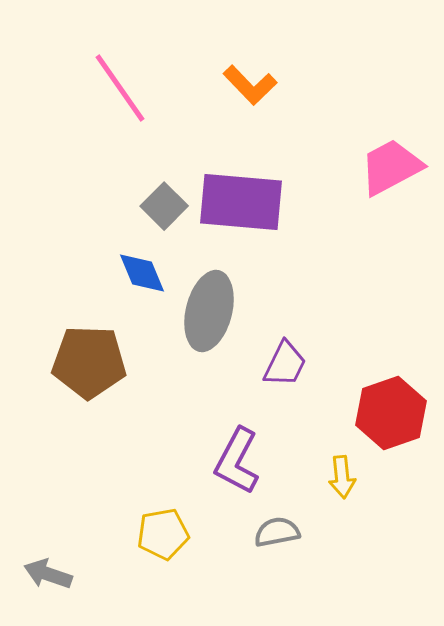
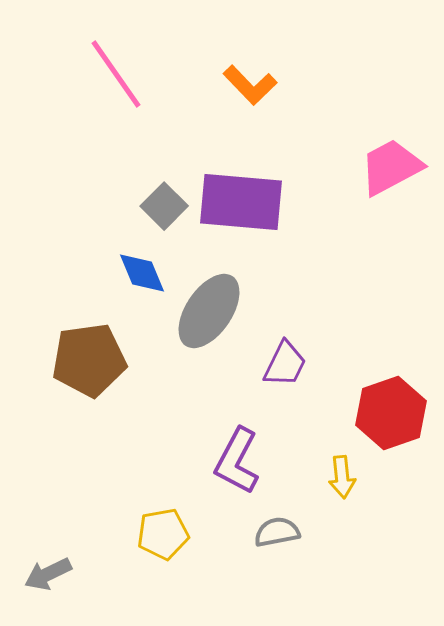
pink line: moved 4 px left, 14 px up
gray ellipse: rotated 20 degrees clockwise
brown pentagon: moved 2 px up; rotated 10 degrees counterclockwise
gray arrow: rotated 45 degrees counterclockwise
